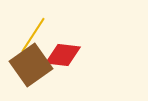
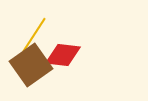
yellow line: moved 1 px right
